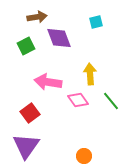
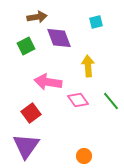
yellow arrow: moved 2 px left, 8 px up
red square: moved 1 px right
